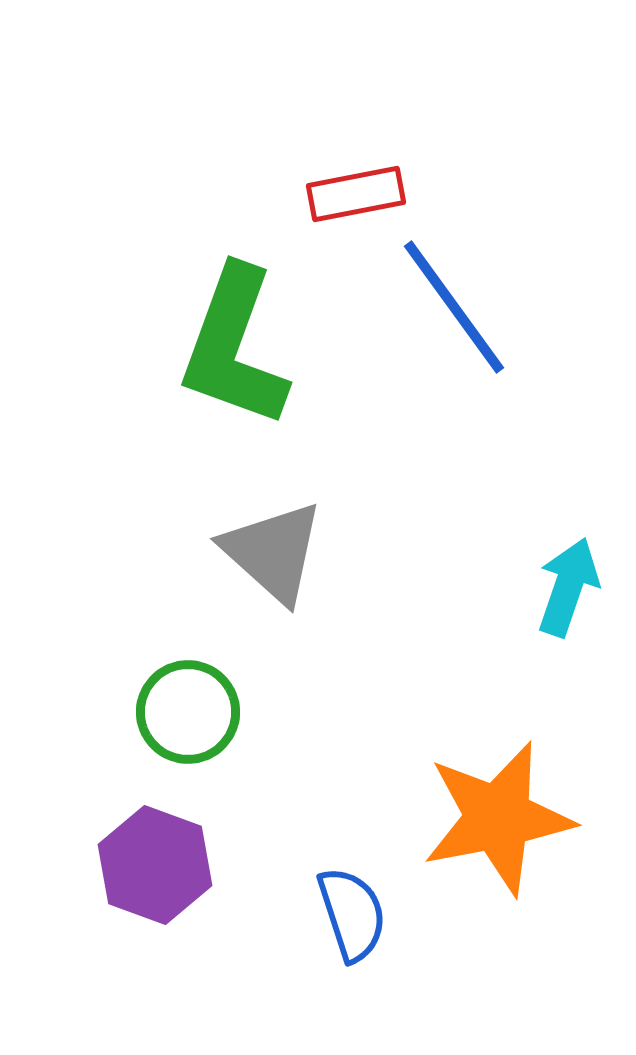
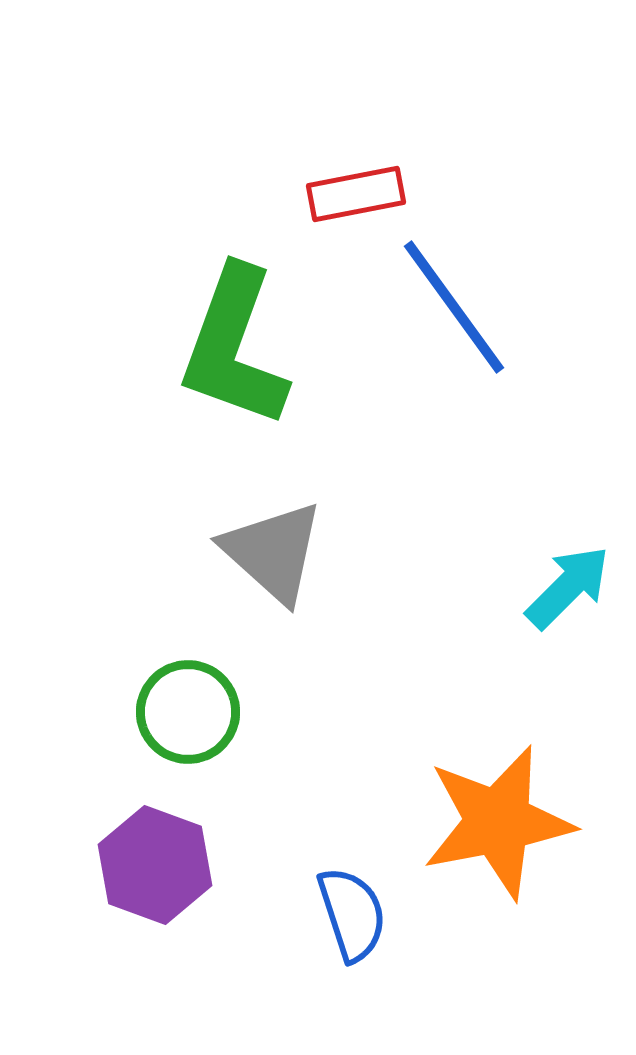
cyan arrow: rotated 26 degrees clockwise
orange star: moved 4 px down
